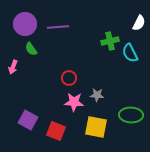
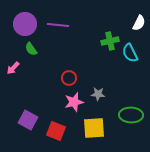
purple line: moved 2 px up; rotated 10 degrees clockwise
pink arrow: moved 1 px down; rotated 24 degrees clockwise
gray star: moved 1 px right, 1 px up
pink star: rotated 18 degrees counterclockwise
yellow square: moved 2 px left, 1 px down; rotated 15 degrees counterclockwise
